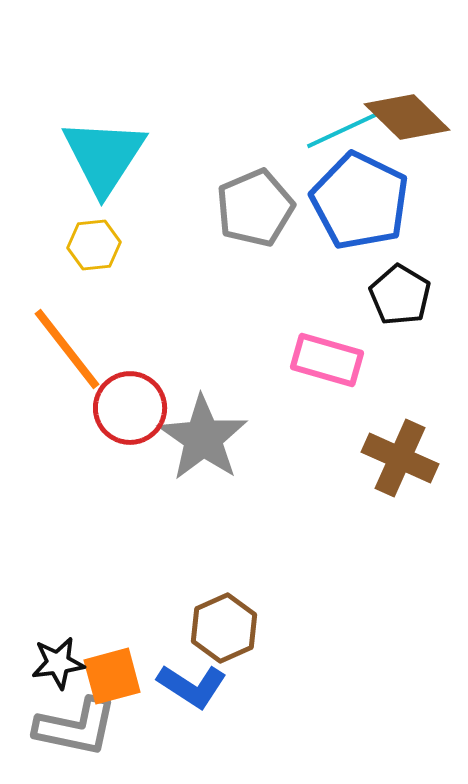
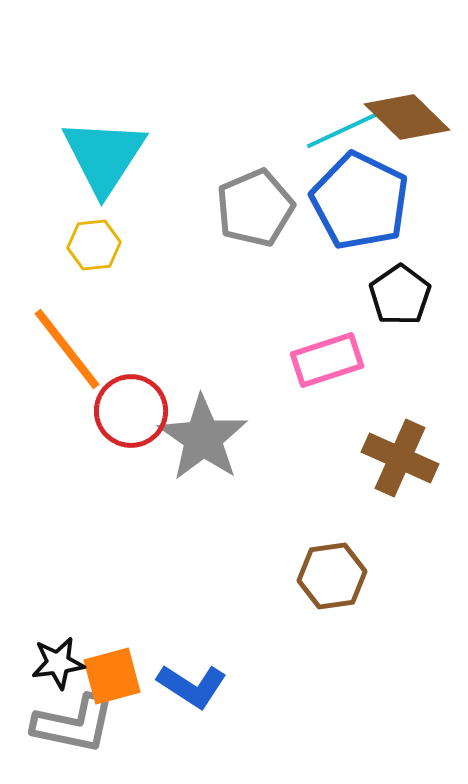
black pentagon: rotated 6 degrees clockwise
pink rectangle: rotated 34 degrees counterclockwise
red circle: moved 1 px right, 3 px down
brown hexagon: moved 108 px right, 52 px up; rotated 16 degrees clockwise
gray L-shape: moved 2 px left, 3 px up
